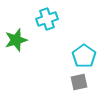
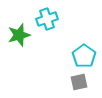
green star: moved 3 px right, 5 px up
